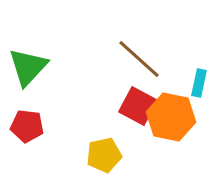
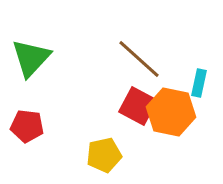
green triangle: moved 3 px right, 9 px up
orange hexagon: moved 5 px up
